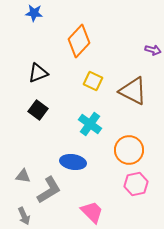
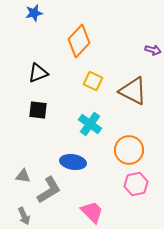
blue star: rotated 18 degrees counterclockwise
black square: rotated 30 degrees counterclockwise
